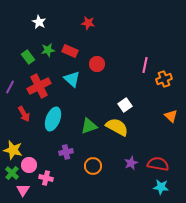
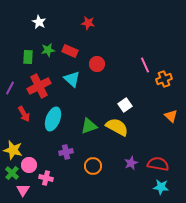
green rectangle: rotated 40 degrees clockwise
pink line: rotated 35 degrees counterclockwise
purple line: moved 1 px down
